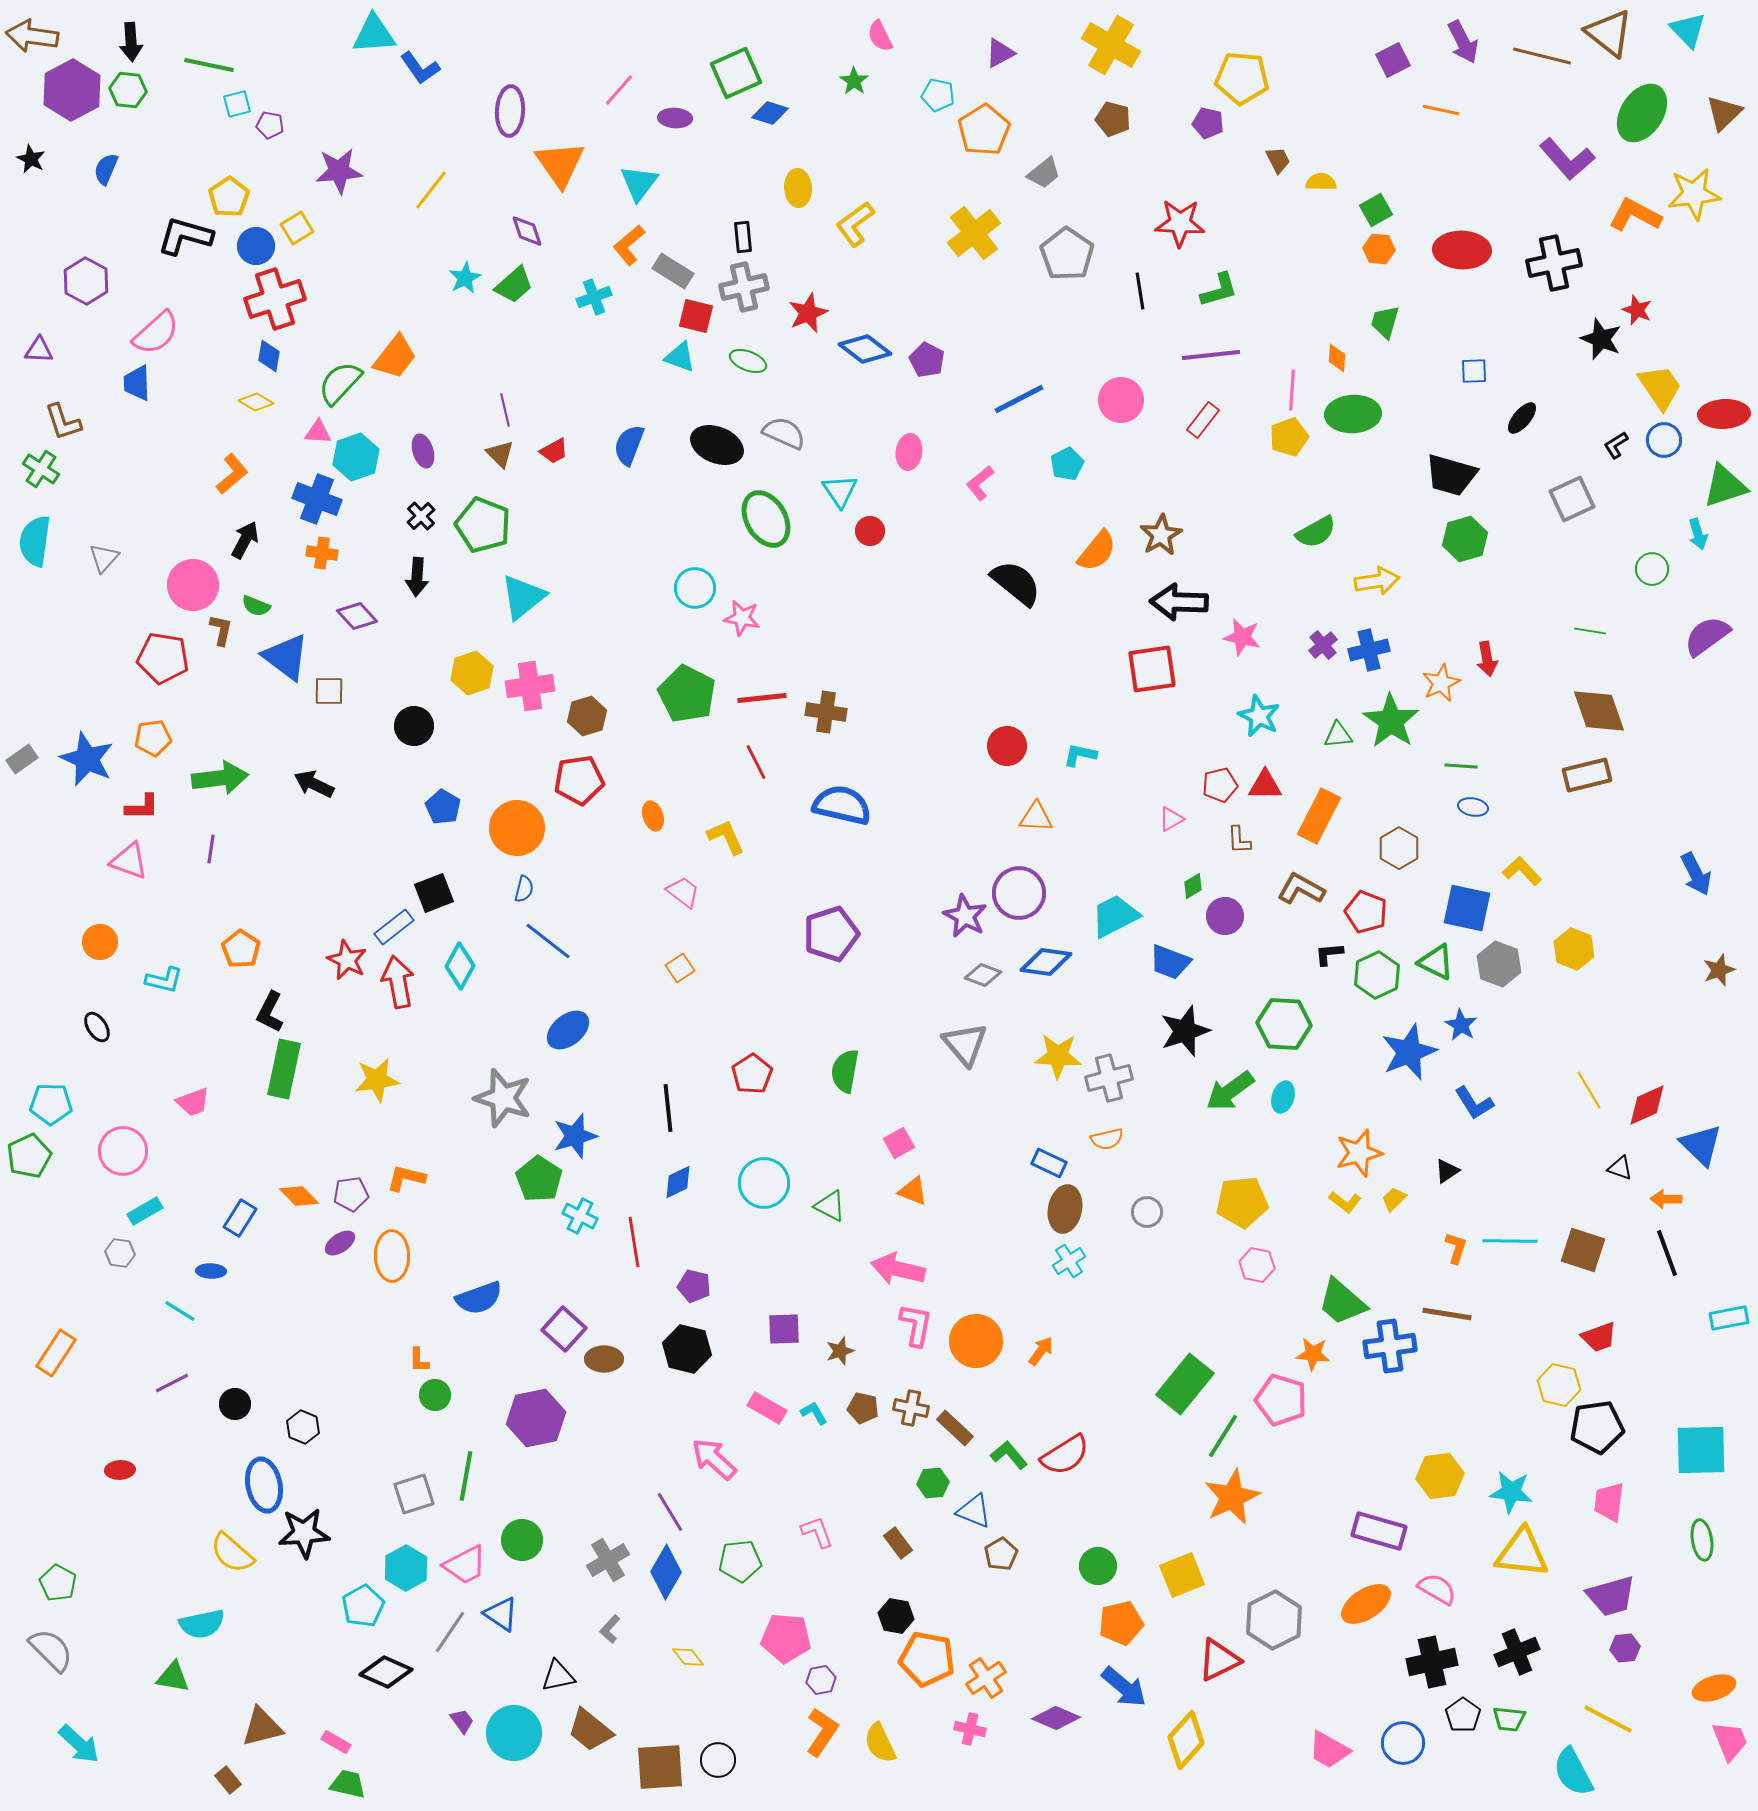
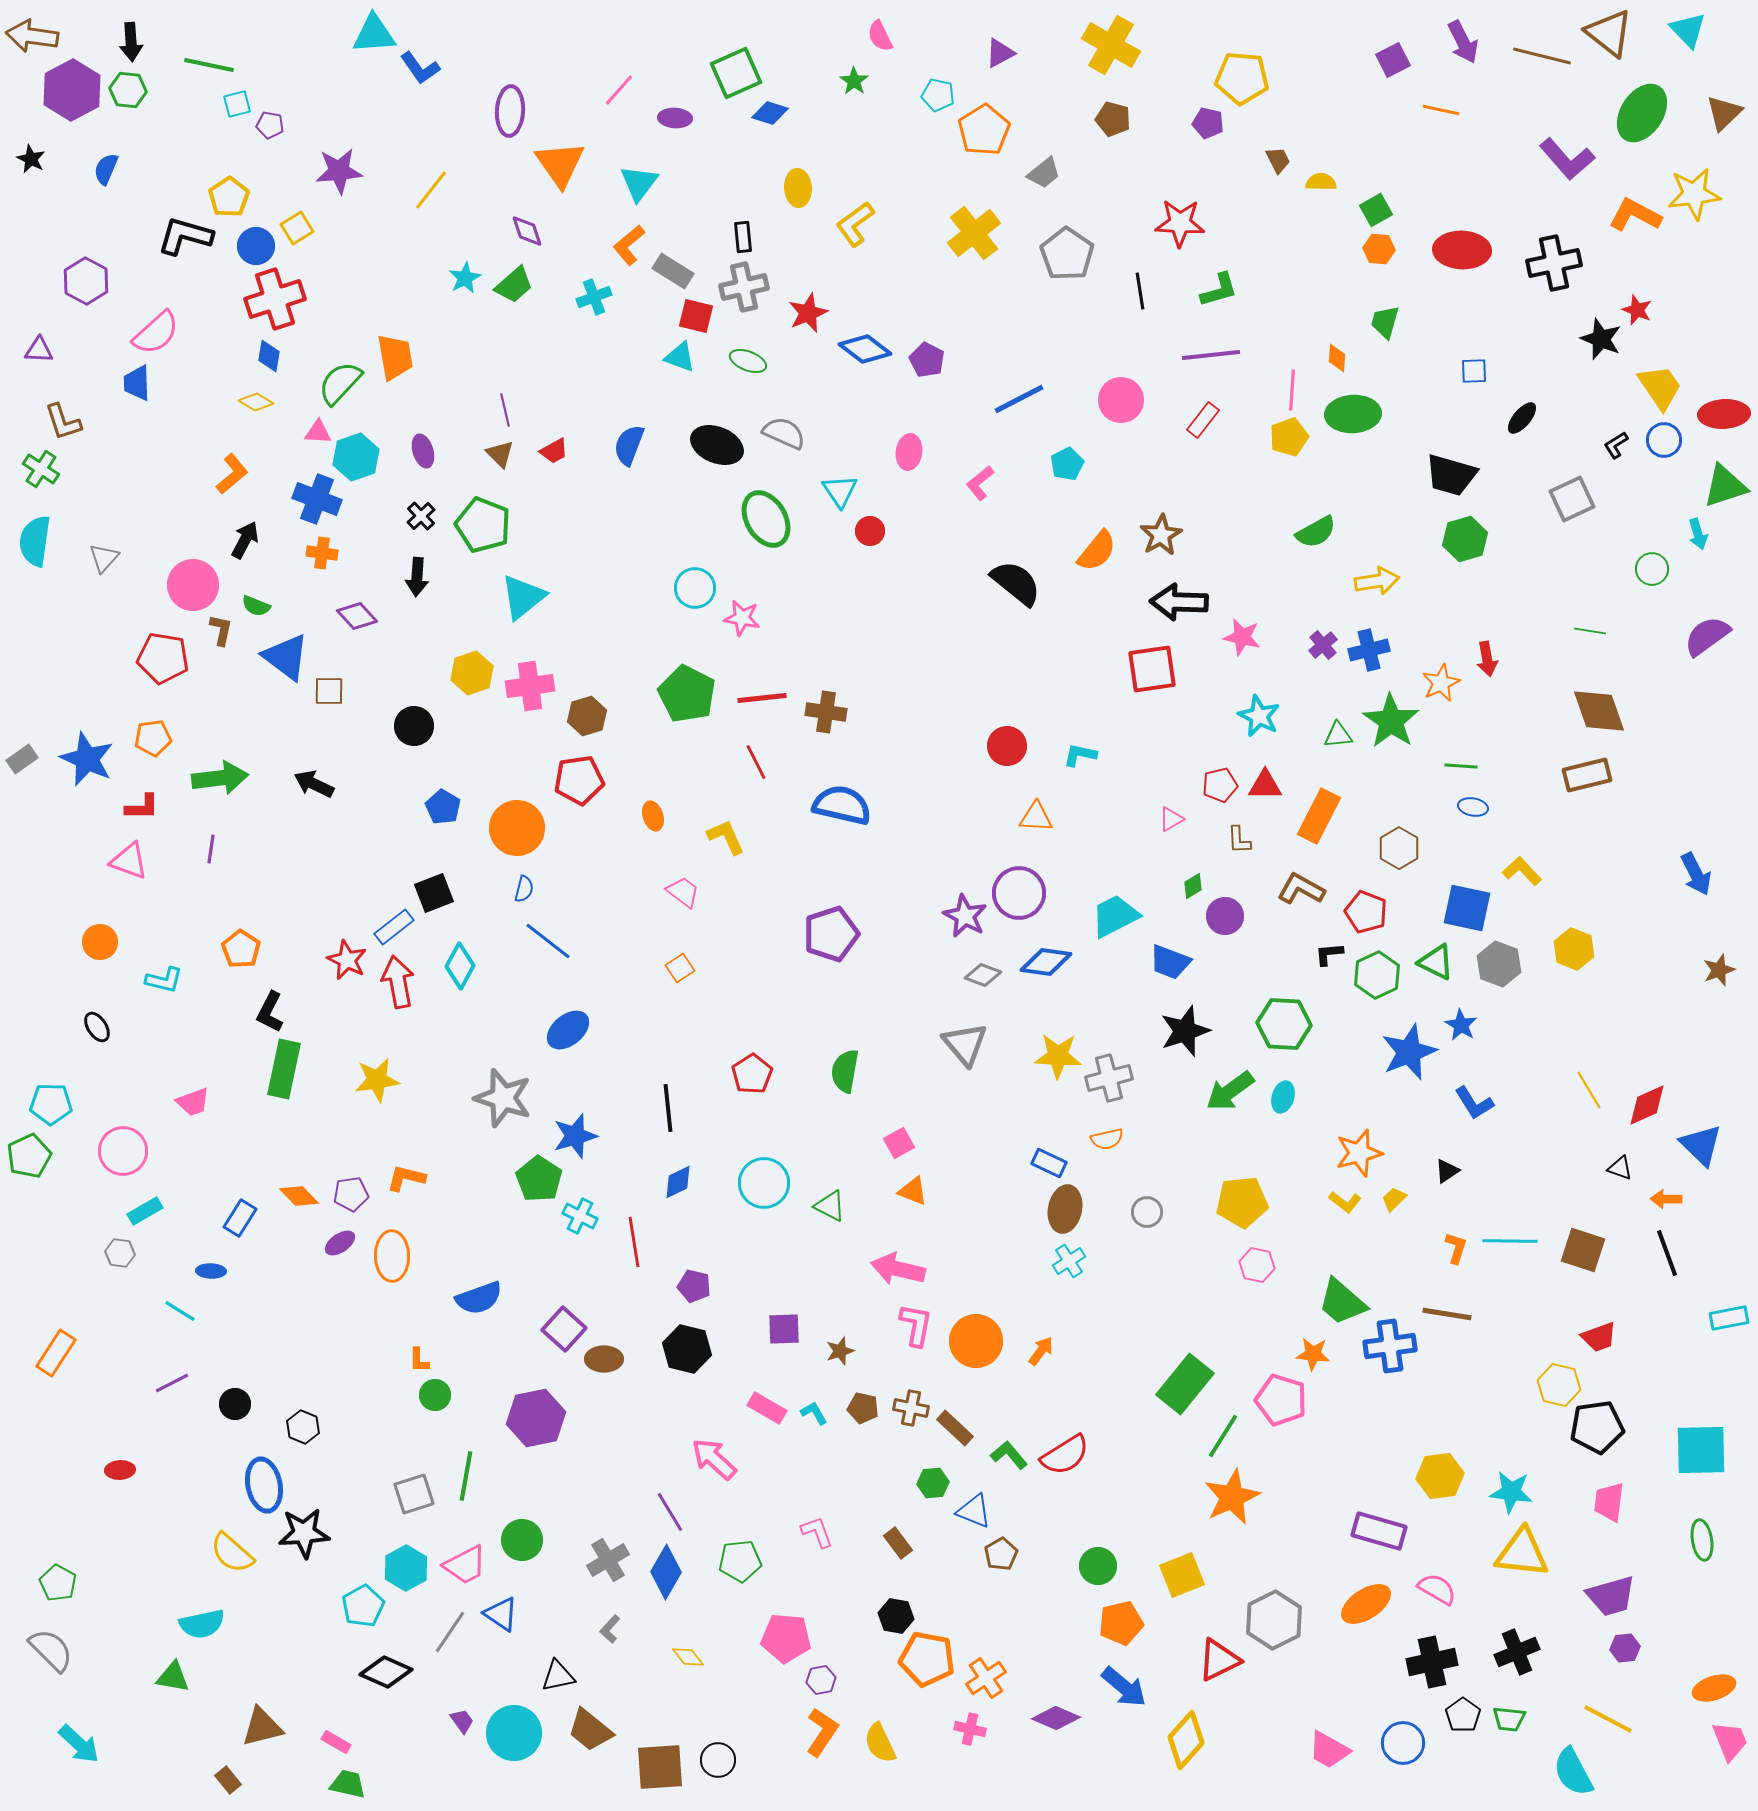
orange trapezoid at (395, 357): rotated 48 degrees counterclockwise
